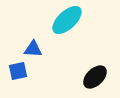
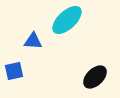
blue triangle: moved 8 px up
blue square: moved 4 px left
